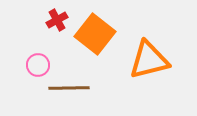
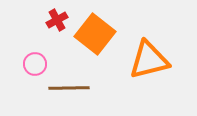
pink circle: moved 3 px left, 1 px up
